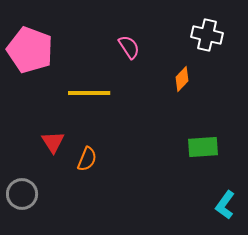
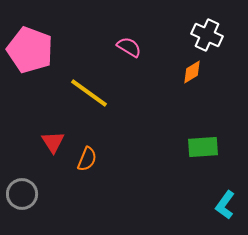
white cross: rotated 12 degrees clockwise
pink semicircle: rotated 25 degrees counterclockwise
orange diamond: moved 10 px right, 7 px up; rotated 15 degrees clockwise
yellow line: rotated 36 degrees clockwise
